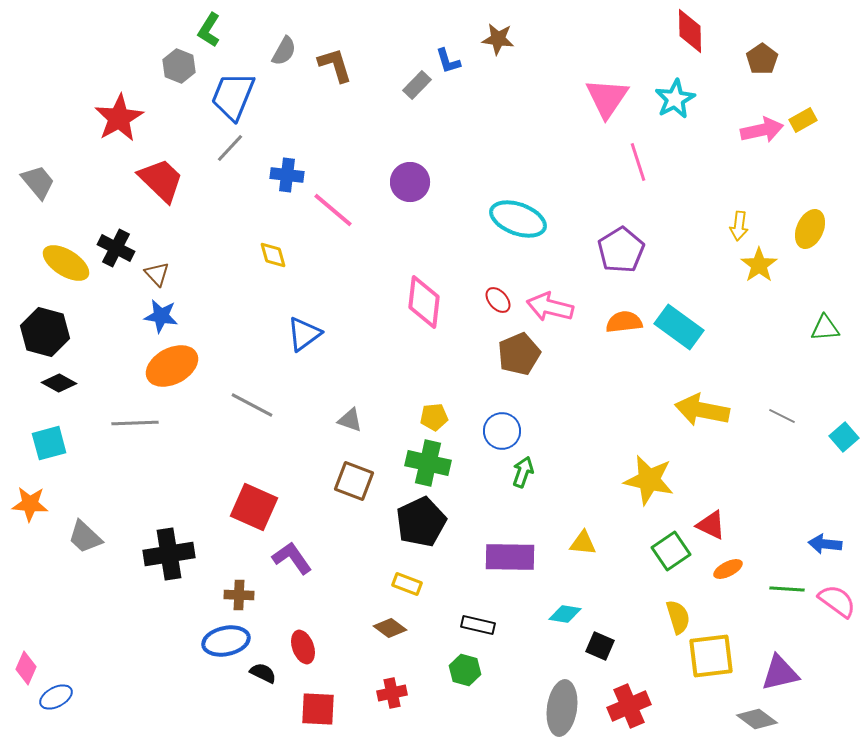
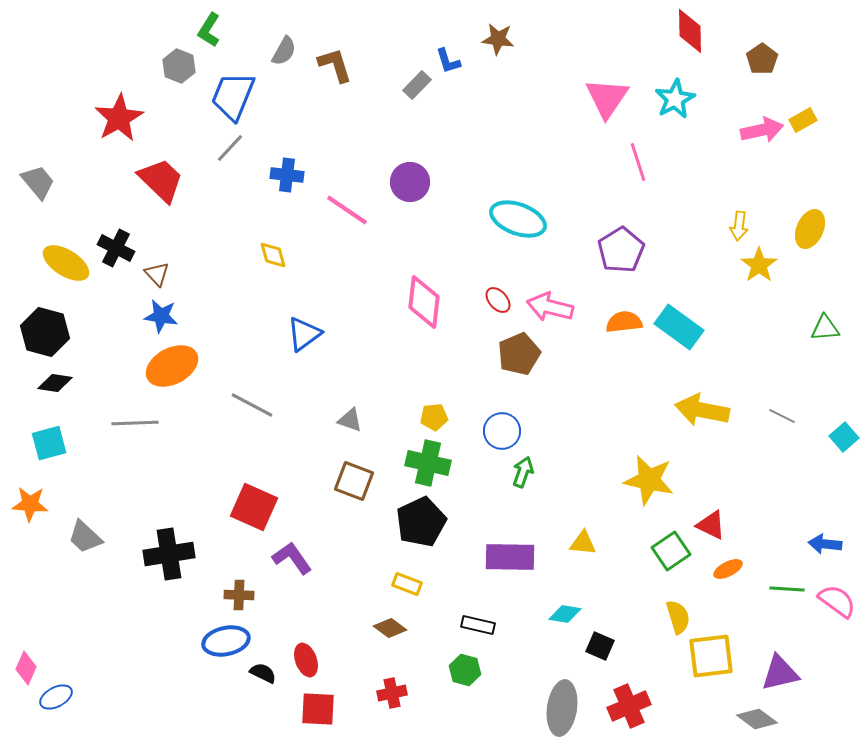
pink line at (333, 210): moved 14 px right; rotated 6 degrees counterclockwise
black diamond at (59, 383): moved 4 px left; rotated 20 degrees counterclockwise
red ellipse at (303, 647): moved 3 px right, 13 px down
